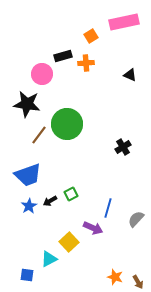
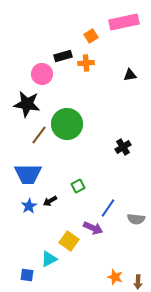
black triangle: rotated 32 degrees counterclockwise
blue trapezoid: moved 1 px up; rotated 20 degrees clockwise
green square: moved 7 px right, 8 px up
blue line: rotated 18 degrees clockwise
gray semicircle: rotated 126 degrees counterclockwise
yellow square: moved 1 px up; rotated 12 degrees counterclockwise
brown arrow: rotated 32 degrees clockwise
